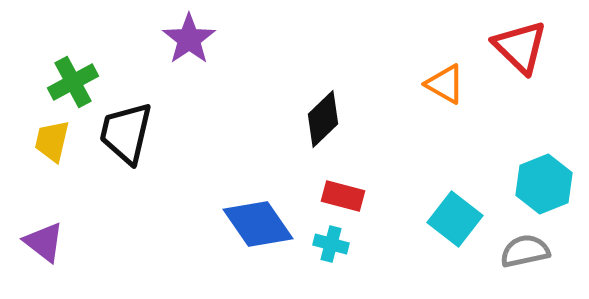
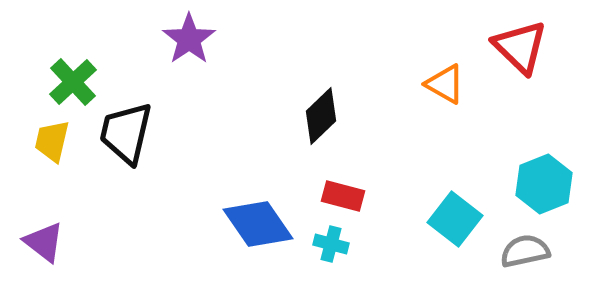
green cross: rotated 15 degrees counterclockwise
black diamond: moved 2 px left, 3 px up
